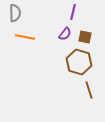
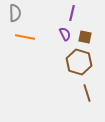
purple line: moved 1 px left, 1 px down
purple semicircle: rotated 64 degrees counterclockwise
brown line: moved 2 px left, 3 px down
